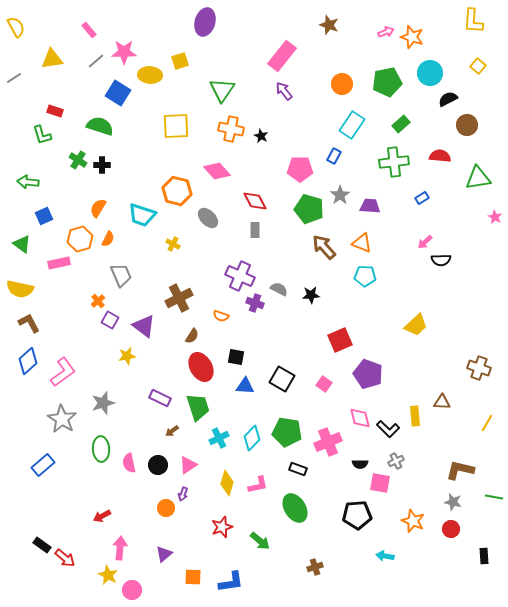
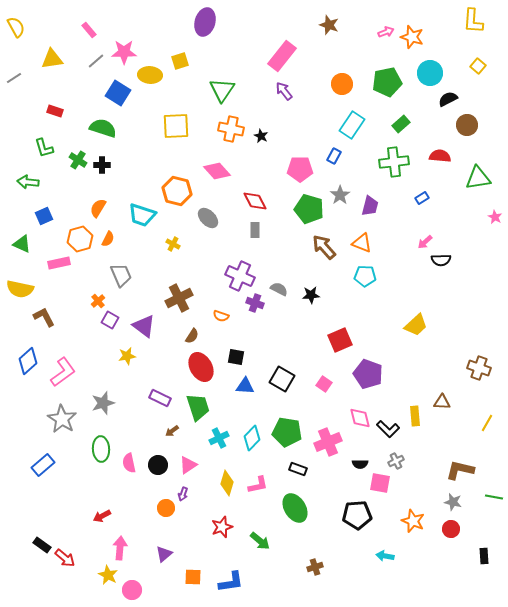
green semicircle at (100, 126): moved 3 px right, 2 px down
green L-shape at (42, 135): moved 2 px right, 13 px down
purple trapezoid at (370, 206): rotated 100 degrees clockwise
green triangle at (22, 244): rotated 12 degrees counterclockwise
brown L-shape at (29, 323): moved 15 px right, 6 px up
